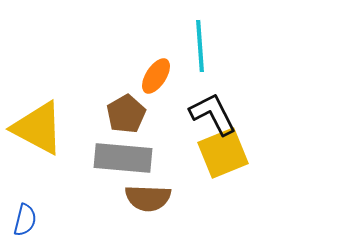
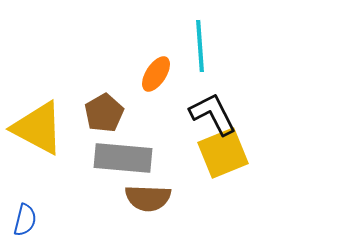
orange ellipse: moved 2 px up
brown pentagon: moved 22 px left, 1 px up
